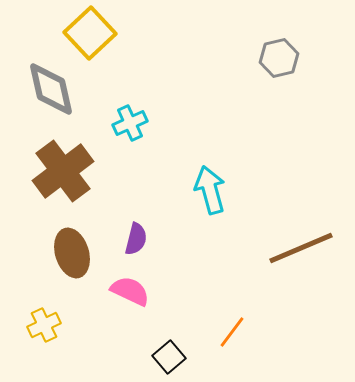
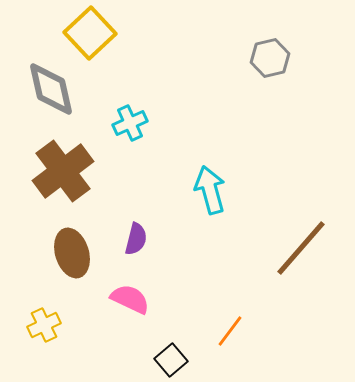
gray hexagon: moved 9 px left
brown line: rotated 26 degrees counterclockwise
pink semicircle: moved 8 px down
orange line: moved 2 px left, 1 px up
black square: moved 2 px right, 3 px down
